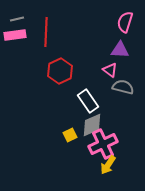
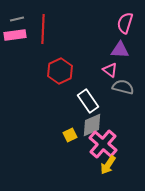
pink semicircle: moved 1 px down
red line: moved 3 px left, 3 px up
pink cross: rotated 24 degrees counterclockwise
